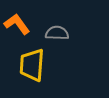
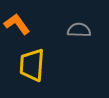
gray semicircle: moved 22 px right, 3 px up
